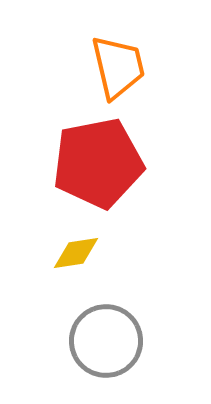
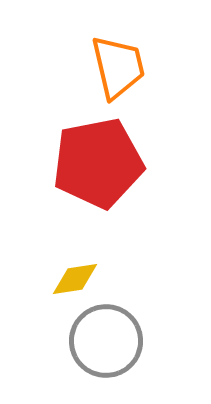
yellow diamond: moved 1 px left, 26 px down
